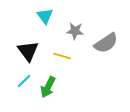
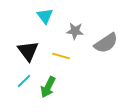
yellow line: moved 1 px left
